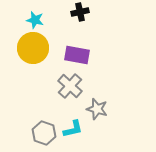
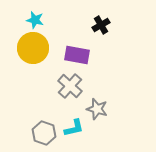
black cross: moved 21 px right, 13 px down; rotated 18 degrees counterclockwise
cyan L-shape: moved 1 px right, 1 px up
